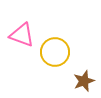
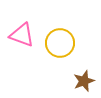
yellow circle: moved 5 px right, 9 px up
